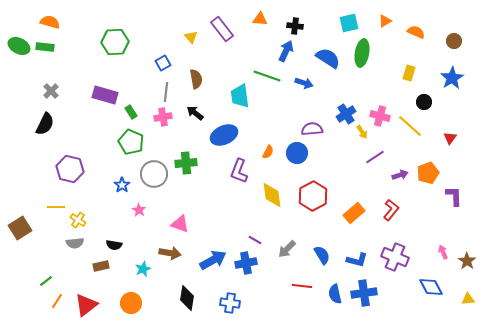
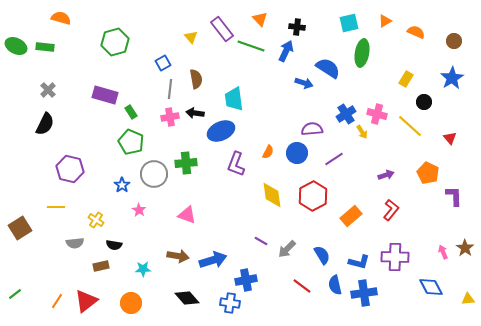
orange triangle at (260, 19): rotated 42 degrees clockwise
orange semicircle at (50, 22): moved 11 px right, 4 px up
black cross at (295, 26): moved 2 px right, 1 px down
green hexagon at (115, 42): rotated 12 degrees counterclockwise
green ellipse at (19, 46): moved 3 px left
blue semicircle at (328, 58): moved 10 px down
yellow rectangle at (409, 73): moved 3 px left, 6 px down; rotated 14 degrees clockwise
green line at (267, 76): moved 16 px left, 30 px up
gray cross at (51, 91): moved 3 px left, 1 px up
gray line at (166, 92): moved 4 px right, 3 px up
cyan trapezoid at (240, 96): moved 6 px left, 3 px down
black arrow at (195, 113): rotated 30 degrees counterclockwise
pink cross at (380, 116): moved 3 px left, 2 px up
pink cross at (163, 117): moved 7 px right
blue ellipse at (224, 135): moved 3 px left, 4 px up
red triangle at (450, 138): rotated 16 degrees counterclockwise
purple line at (375, 157): moved 41 px left, 2 px down
purple L-shape at (239, 171): moved 3 px left, 7 px up
orange pentagon at (428, 173): rotated 25 degrees counterclockwise
purple arrow at (400, 175): moved 14 px left
orange rectangle at (354, 213): moved 3 px left, 3 px down
yellow cross at (78, 220): moved 18 px right
pink triangle at (180, 224): moved 7 px right, 9 px up
purple line at (255, 240): moved 6 px right, 1 px down
brown arrow at (170, 253): moved 8 px right, 3 px down
purple cross at (395, 257): rotated 20 degrees counterclockwise
blue arrow at (213, 260): rotated 12 degrees clockwise
blue L-shape at (357, 260): moved 2 px right, 2 px down
brown star at (467, 261): moved 2 px left, 13 px up
blue cross at (246, 263): moved 17 px down
cyan star at (143, 269): rotated 21 degrees clockwise
green line at (46, 281): moved 31 px left, 13 px down
red line at (302, 286): rotated 30 degrees clockwise
blue semicircle at (335, 294): moved 9 px up
black diamond at (187, 298): rotated 50 degrees counterclockwise
red triangle at (86, 305): moved 4 px up
